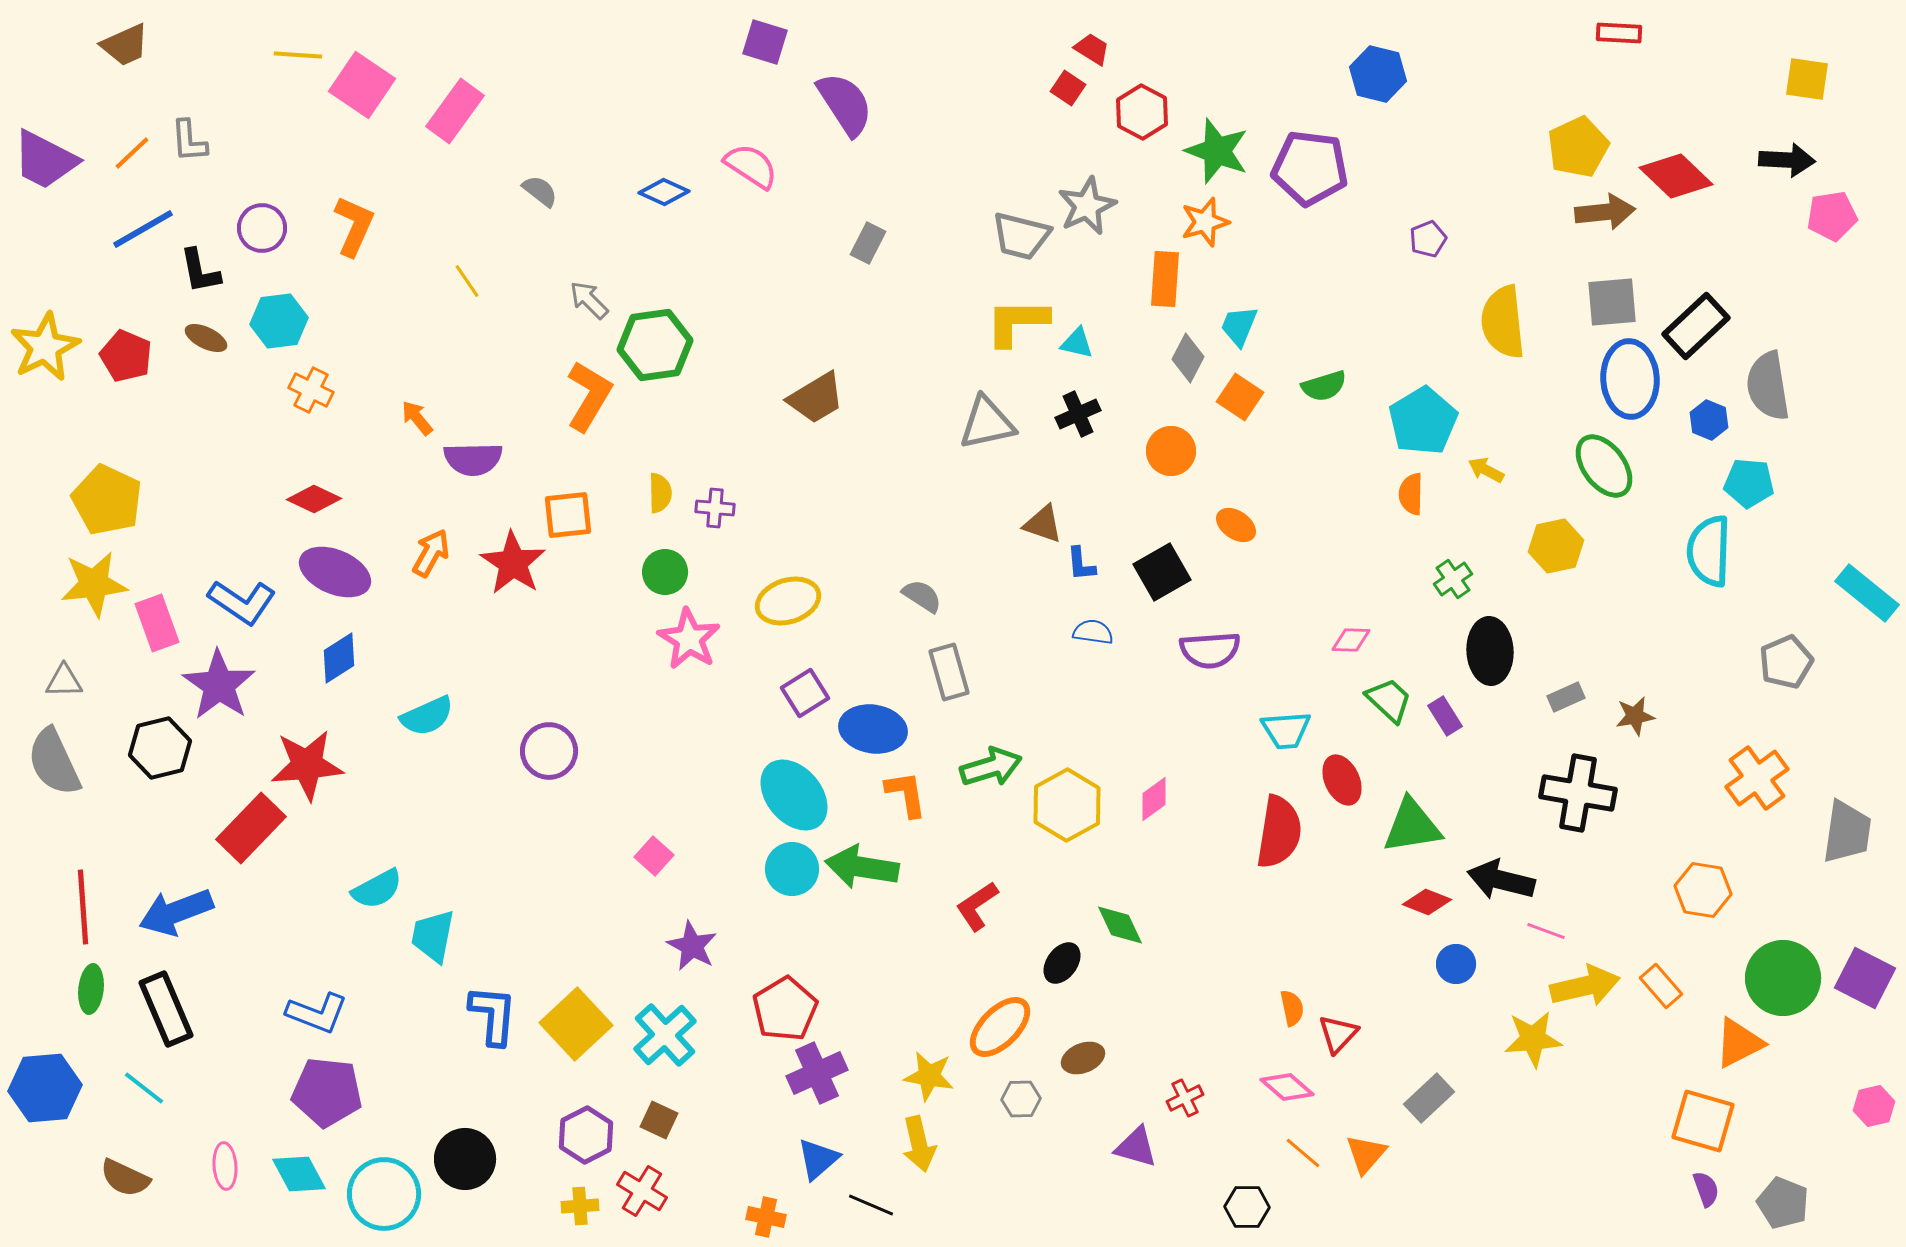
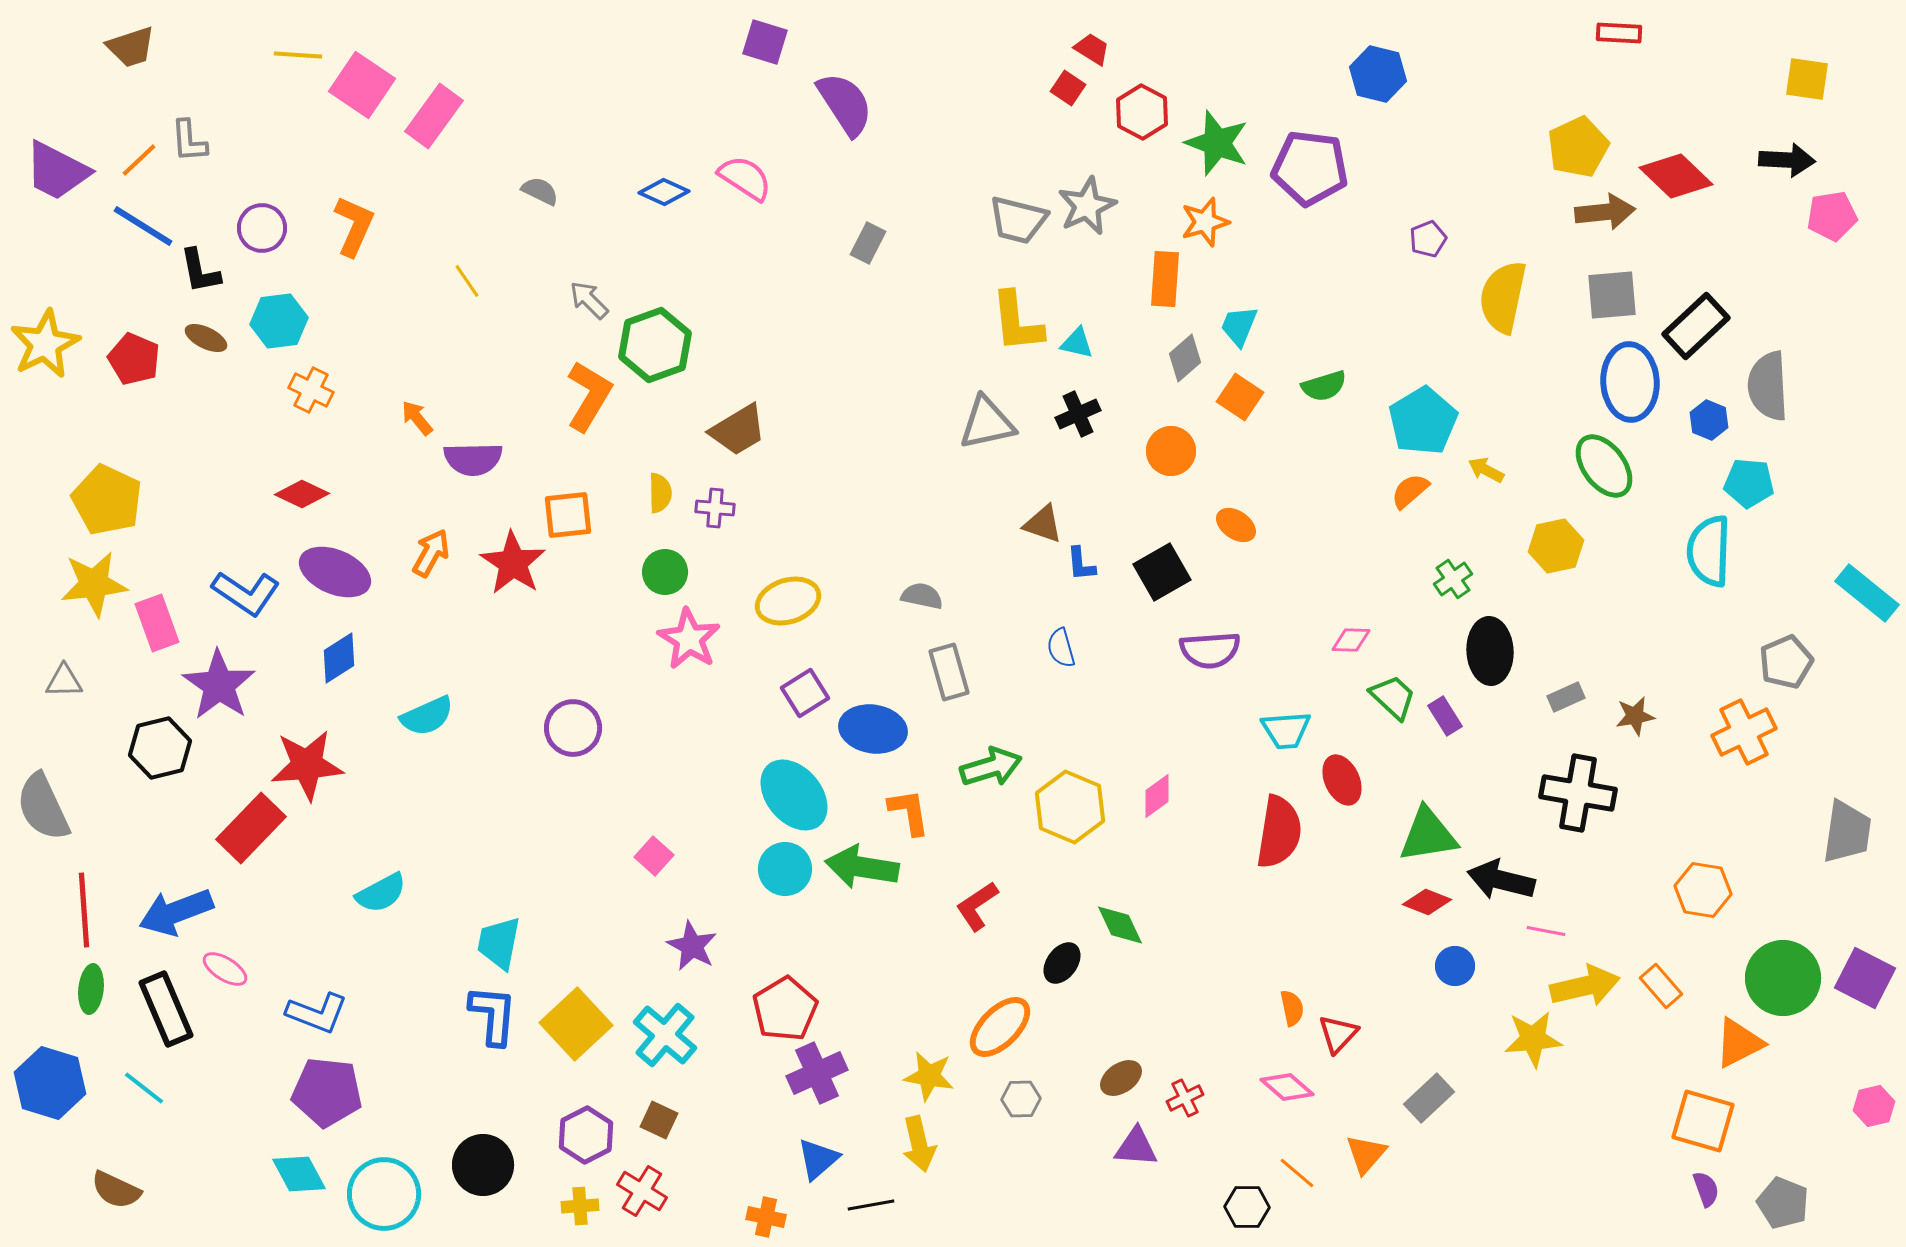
brown trapezoid at (125, 45): moved 6 px right, 2 px down; rotated 6 degrees clockwise
pink rectangle at (455, 111): moved 21 px left, 5 px down
green star at (1217, 151): moved 8 px up
orange line at (132, 153): moved 7 px right, 7 px down
purple trapezoid at (45, 160): moved 12 px right, 11 px down
pink semicircle at (751, 166): moved 6 px left, 12 px down
gray semicircle at (540, 191): rotated 12 degrees counterclockwise
blue line at (143, 229): moved 3 px up; rotated 62 degrees clockwise
gray trapezoid at (1021, 236): moved 3 px left, 16 px up
gray square at (1612, 302): moved 7 px up
yellow L-shape at (1017, 322): rotated 96 degrees counterclockwise
yellow semicircle at (1503, 322): moved 25 px up; rotated 18 degrees clockwise
green hexagon at (655, 345): rotated 12 degrees counterclockwise
yellow star at (45, 347): moved 3 px up
red pentagon at (126, 356): moved 8 px right, 3 px down
gray diamond at (1188, 358): moved 3 px left; rotated 21 degrees clockwise
blue ellipse at (1630, 379): moved 3 px down
gray semicircle at (1768, 386): rotated 6 degrees clockwise
brown trapezoid at (816, 398): moved 78 px left, 32 px down
orange semicircle at (1411, 494): moved 1 px left, 3 px up; rotated 48 degrees clockwise
red diamond at (314, 499): moved 12 px left, 5 px up
gray semicircle at (922, 596): rotated 21 degrees counterclockwise
blue L-shape at (242, 602): moved 4 px right, 9 px up
blue semicircle at (1093, 632): moved 32 px left, 16 px down; rotated 114 degrees counterclockwise
green trapezoid at (1389, 700): moved 4 px right, 3 px up
purple circle at (549, 751): moved 24 px right, 23 px up
gray semicircle at (54, 762): moved 11 px left, 45 px down
orange cross at (1757, 778): moved 13 px left, 46 px up; rotated 10 degrees clockwise
orange L-shape at (906, 794): moved 3 px right, 18 px down
pink diamond at (1154, 799): moved 3 px right, 3 px up
yellow hexagon at (1067, 805): moved 3 px right, 2 px down; rotated 8 degrees counterclockwise
green triangle at (1412, 826): moved 16 px right, 9 px down
cyan circle at (792, 869): moved 7 px left
cyan semicircle at (377, 889): moved 4 px right, 4 px down
red line at (83, 907): moved 1 px right, 3 px down
pink line at (1546, 931): rotated 9 degrees counterclockwise
cyan trapezoid at (433, 936): moved 66 px right, 7 px down
blue circle at (1456, 964): moved 1 px left, 2 px down
cyan cross at (665, 1035): rotated 8 degrees counterclockwise
brown ellipse at (1083, 1058): moved 38 px right, 20 px down; rotated 12 degrees counterclockwise
blue hexagon at (45, 1088): moved 5 px right, 5 px up; rotated 22 degrees clockwise
purple triangle at (1136, 1147): rotated 12 degrees counterclockwise
orange line at (1303, 1153): moved 6 px left, 20 px down
black circle at (465, 1159): moved 18 px right, 6 px down
pink ellipse at (225, 1166): moved 197 px up; rotated 54 degrees counterclockwise
brown semicircle at (125, 1178): moved 9 px left, 12 px down
black line at (871, 1205): rotated 33 degrees counterclockwise
